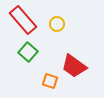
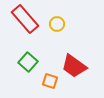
red rectangle: moved 2 px right, 1 px up
green square: moved 10 px down
